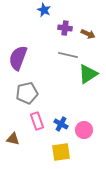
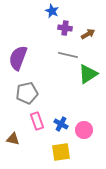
blue star: moved 8 px right, 1 px down
brown arrow: rotated 56 degrees counterclockwise
